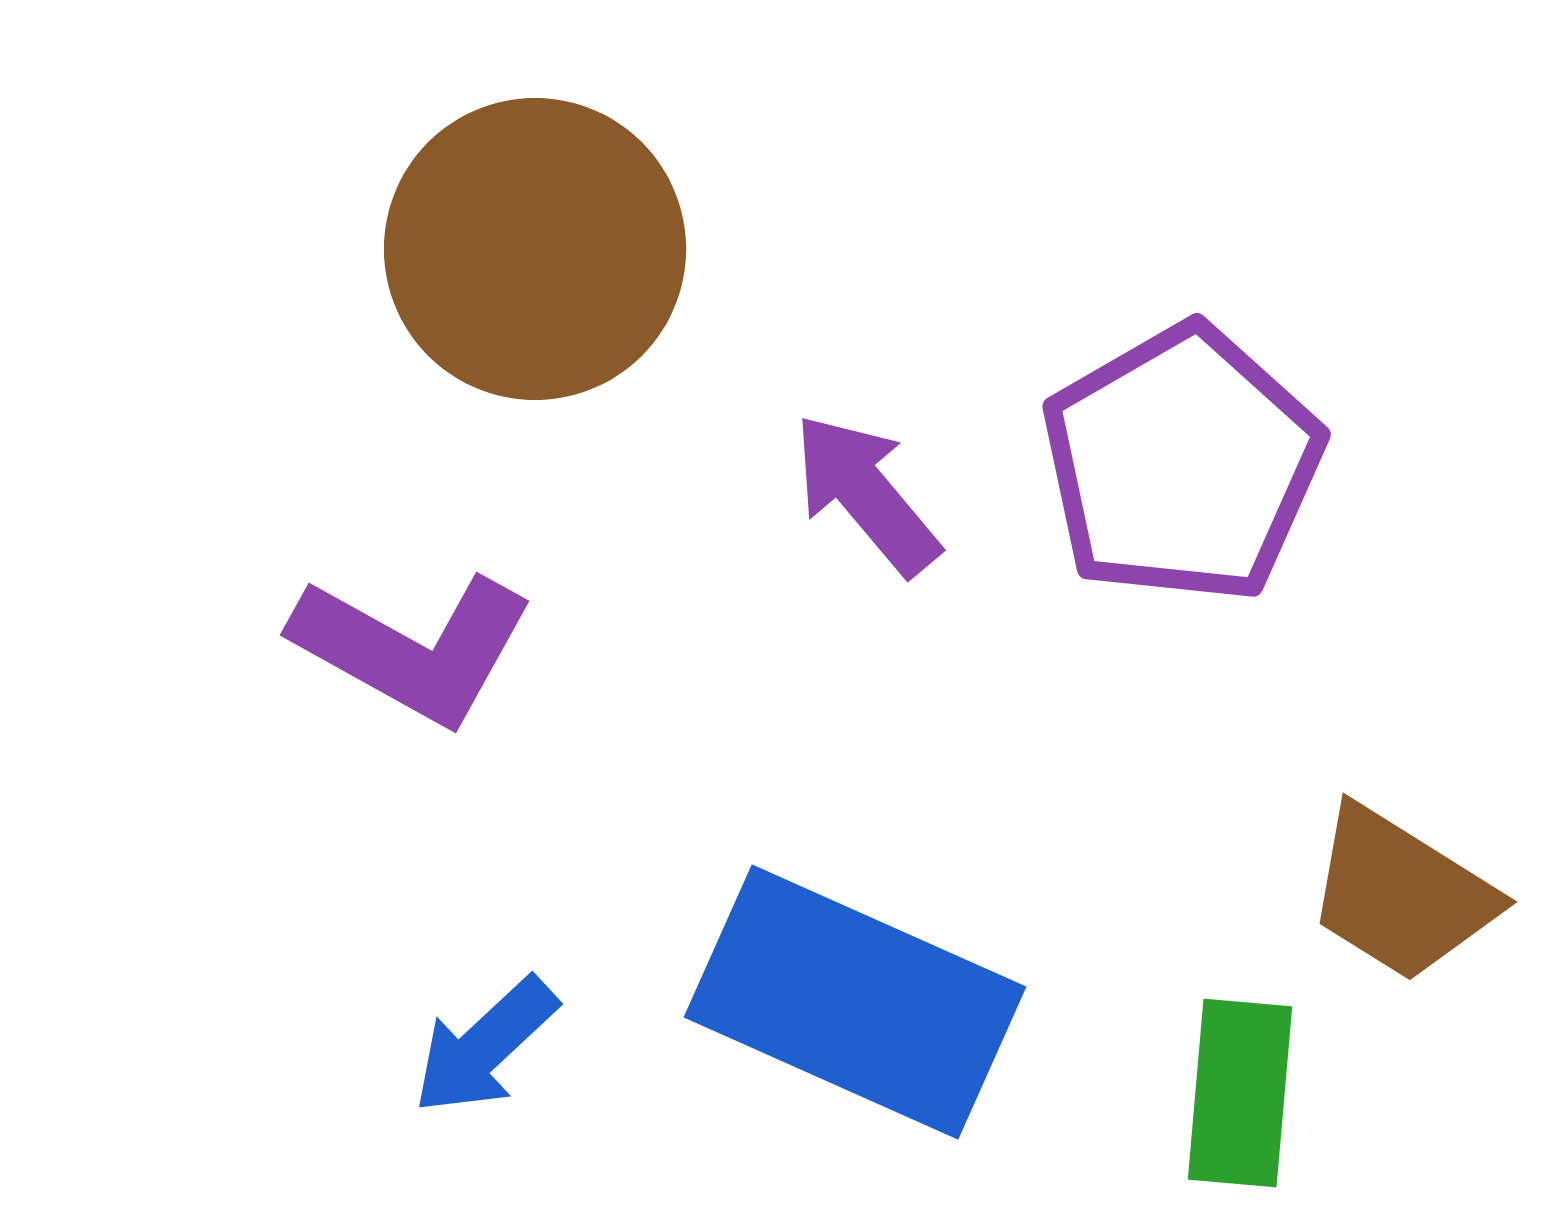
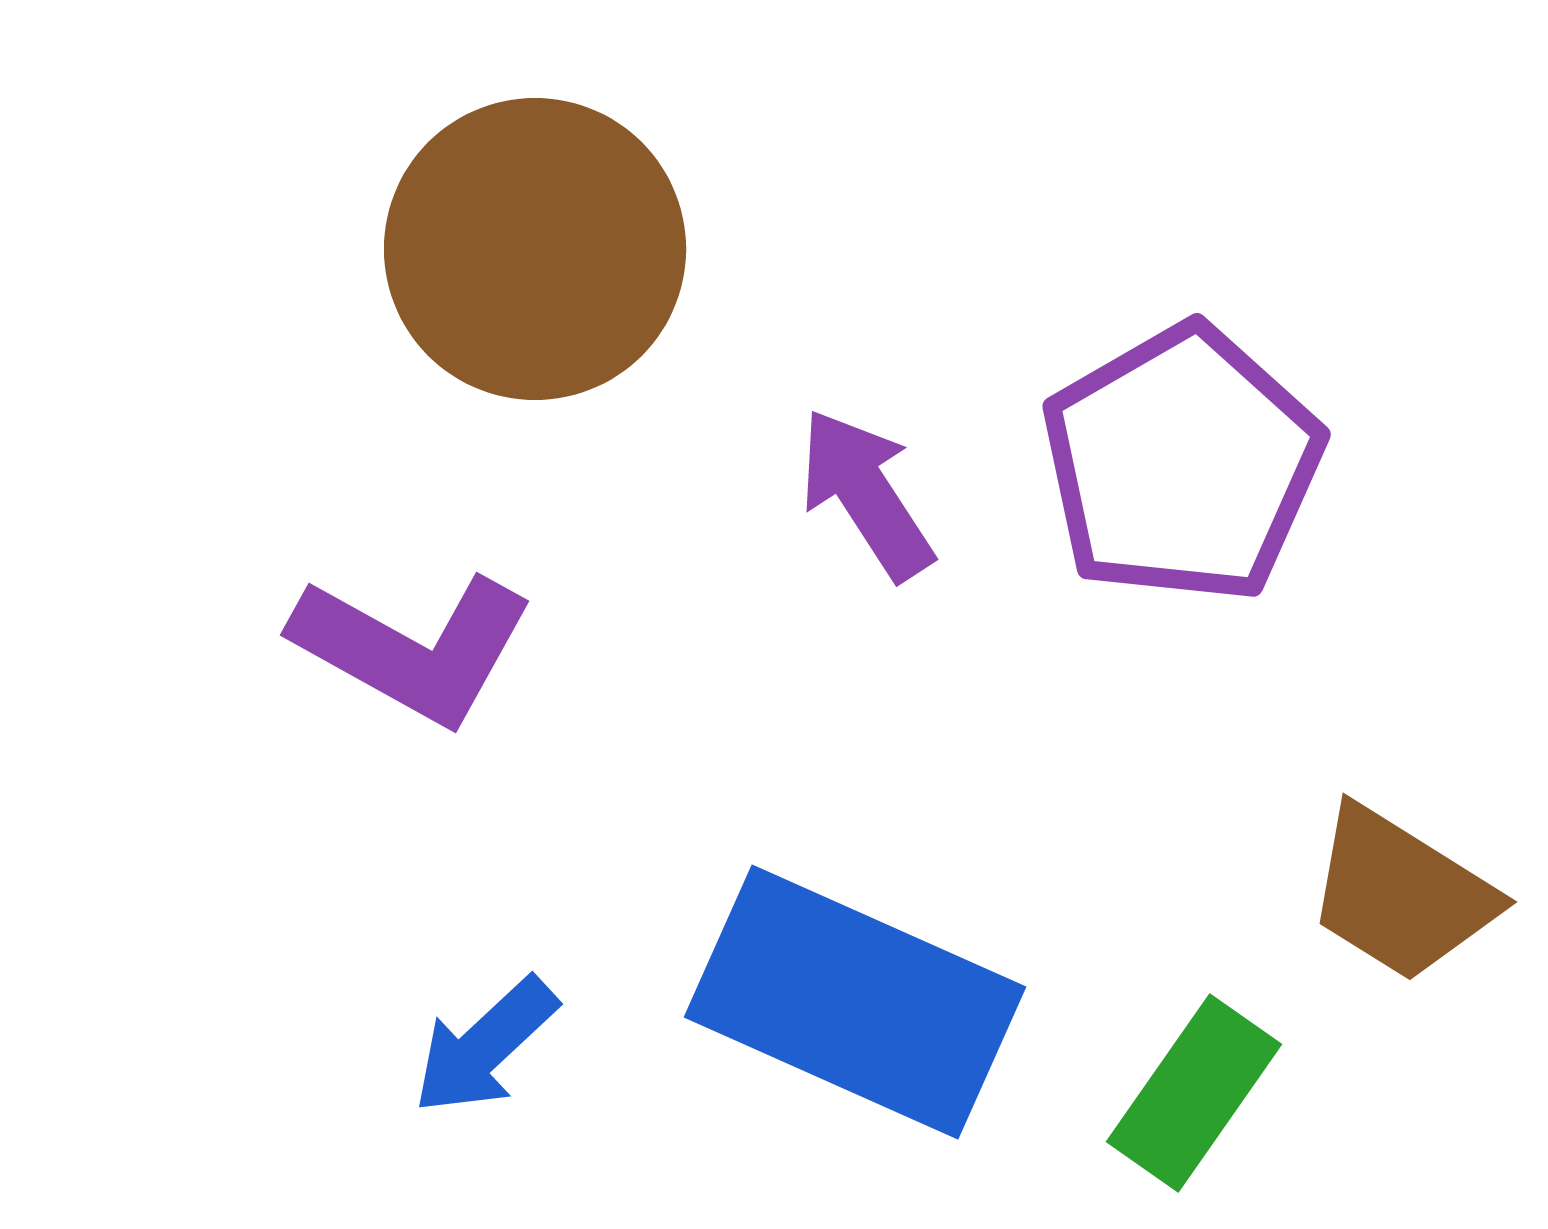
purple arrow: rotated 7 degrees clockwise
green rectangle: moved 46 px left; rotated 30 degrees clockwise
